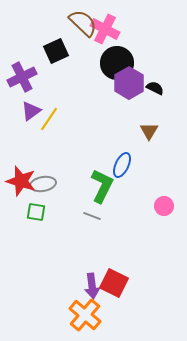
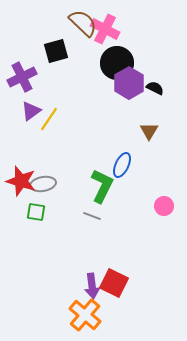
black square: rotated 10 degrees clockwise
